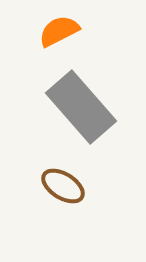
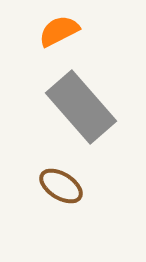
brown ellipse: moved 2 px left
